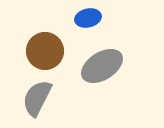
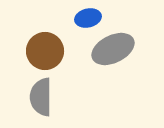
gray ellipse: moved 11 px right, 17 px up; rotated 6 degrees clockwise
gray semicircle: moved 4 px right, 1 px up; rotated 27 degrees counterclockwise
